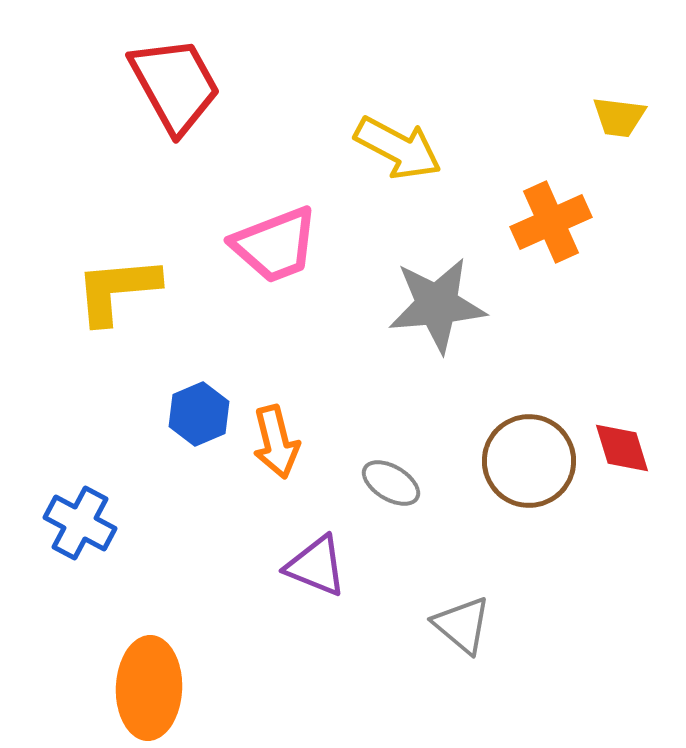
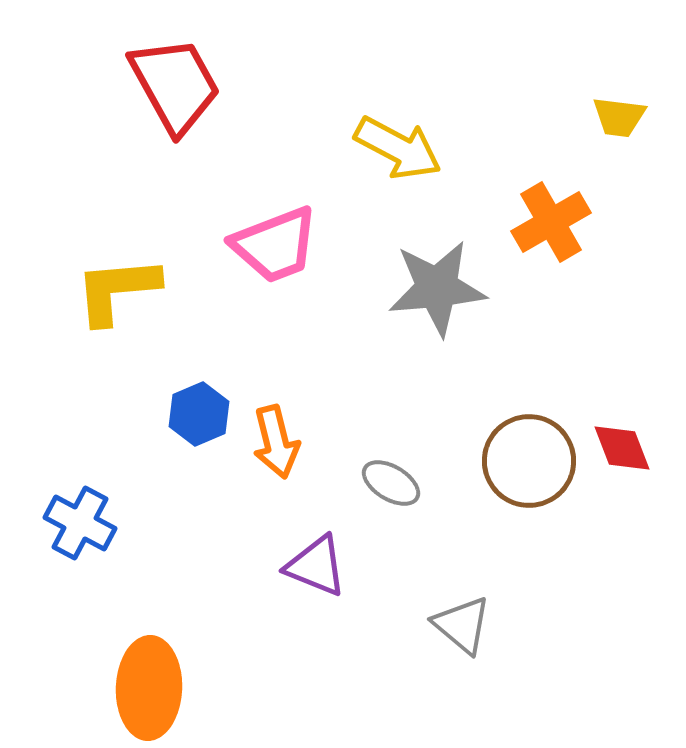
orange cross: rotated 6 degrees counterclockwise
gray star: moved 17 px up
red diamond: rotated 4 degrees counterclockwise
